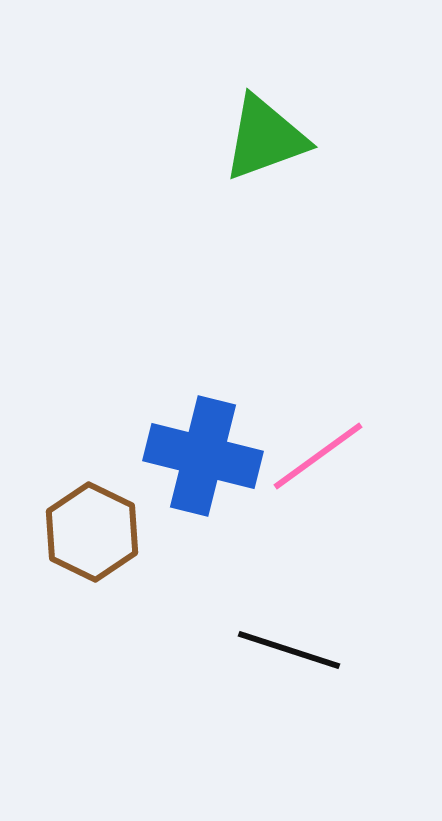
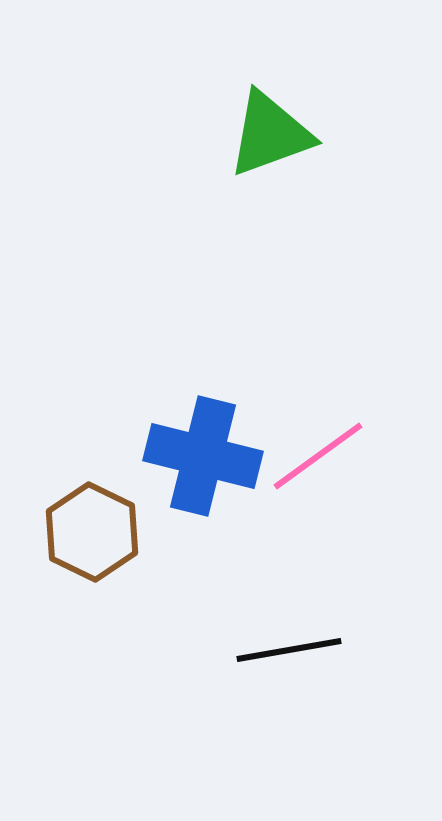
green triangle: moved 5 px right, 4 px up
black line: rotated 28 degrees counterclockwise
